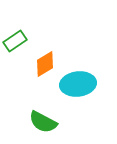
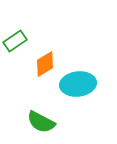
green semicircle: moved 2 px left
